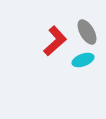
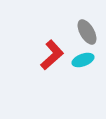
red L-shape: moved 3 px left, 14 px down
